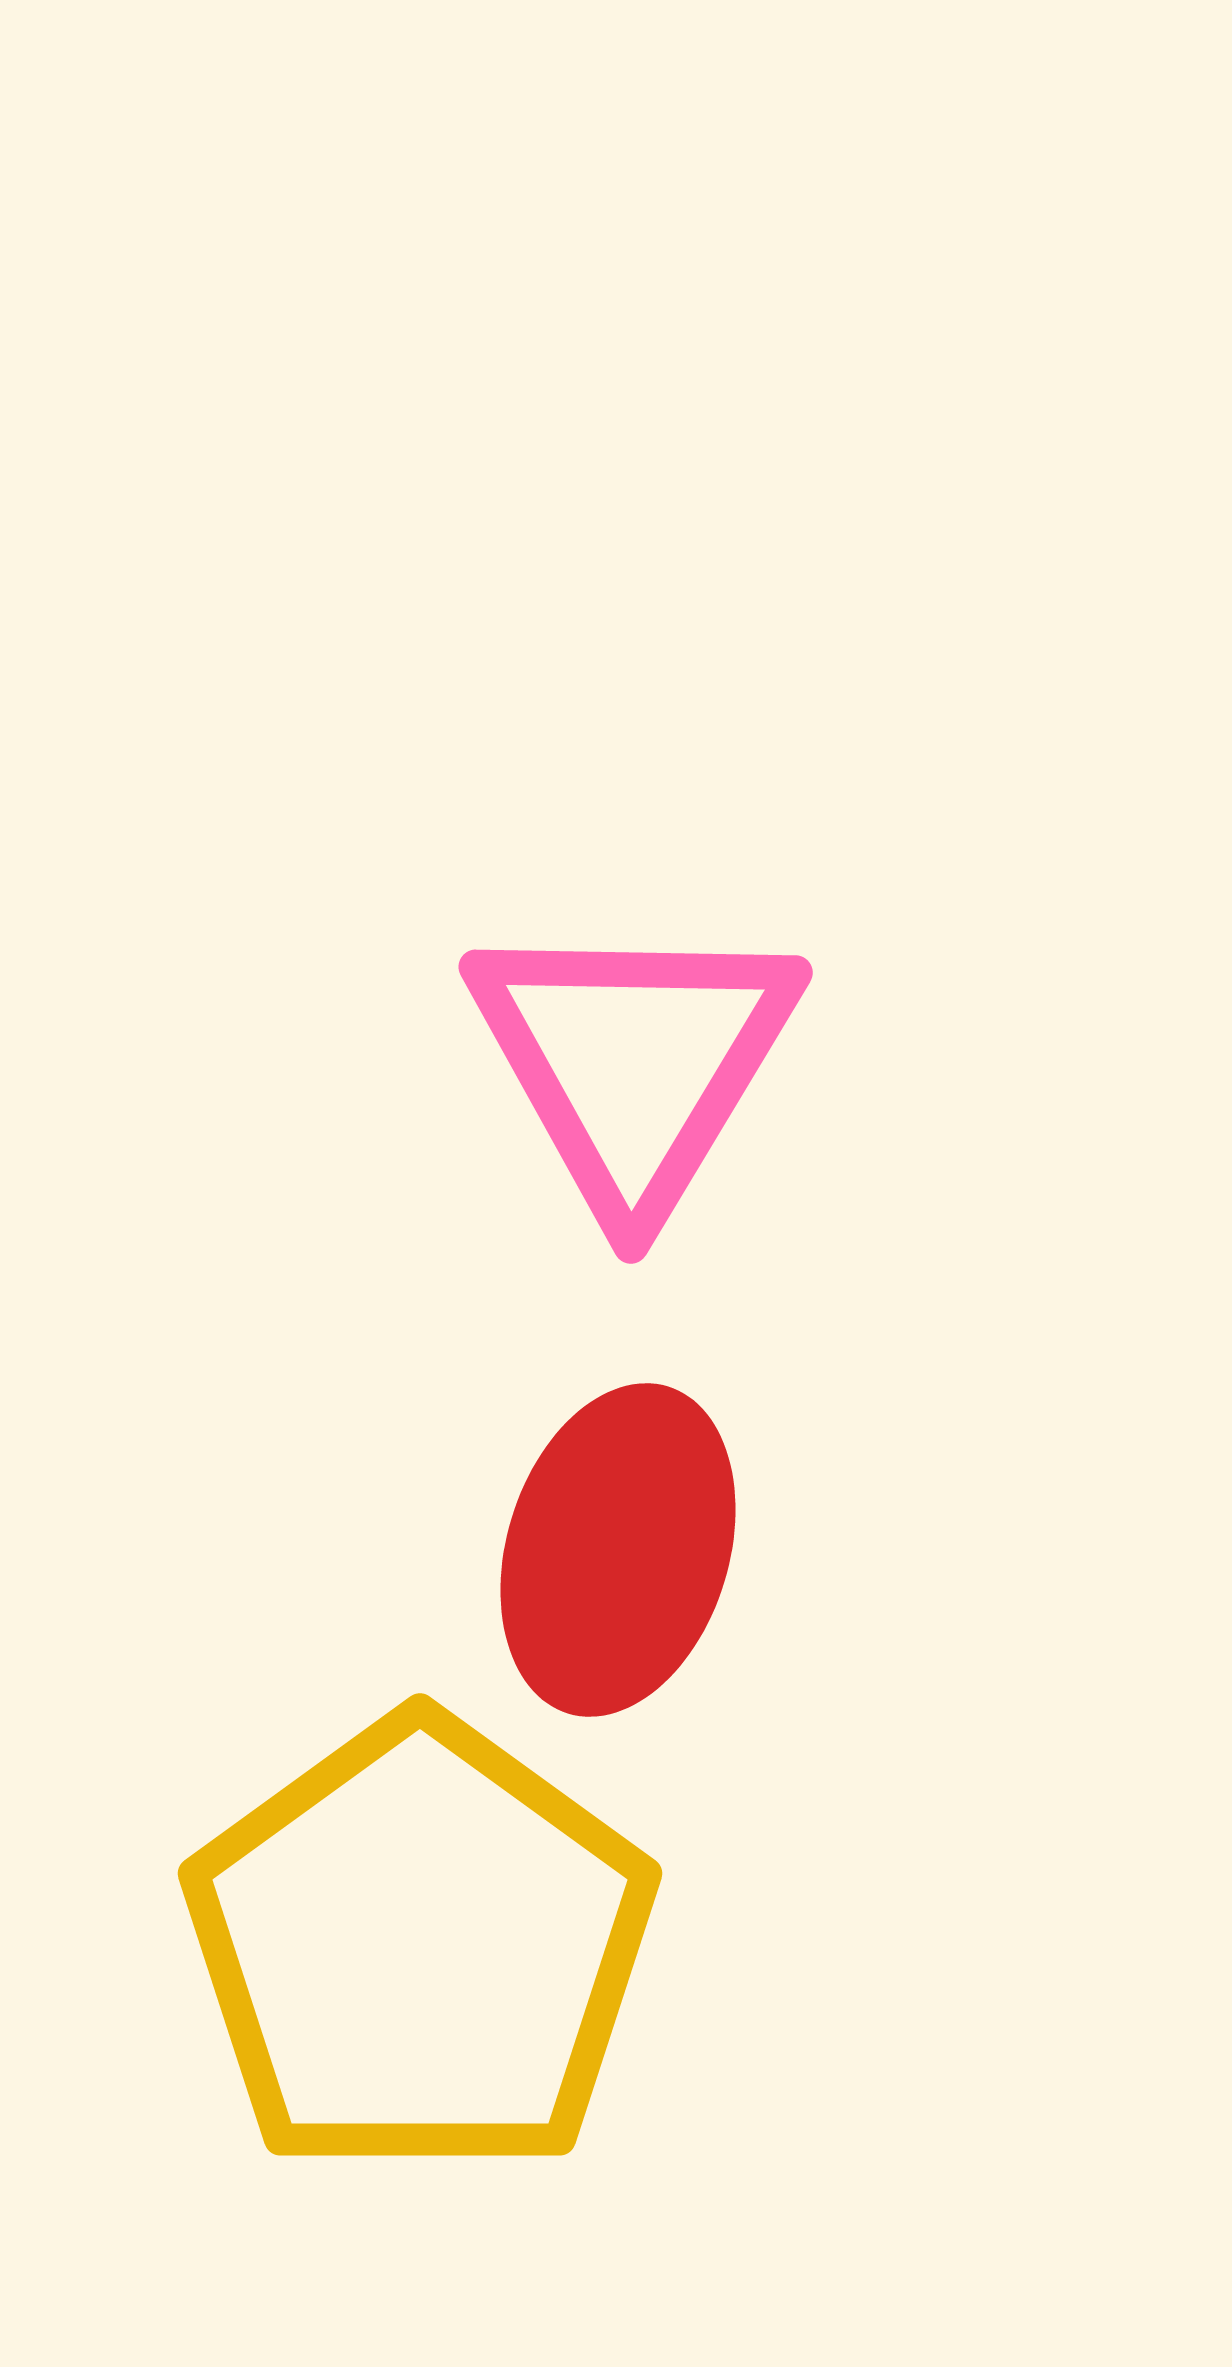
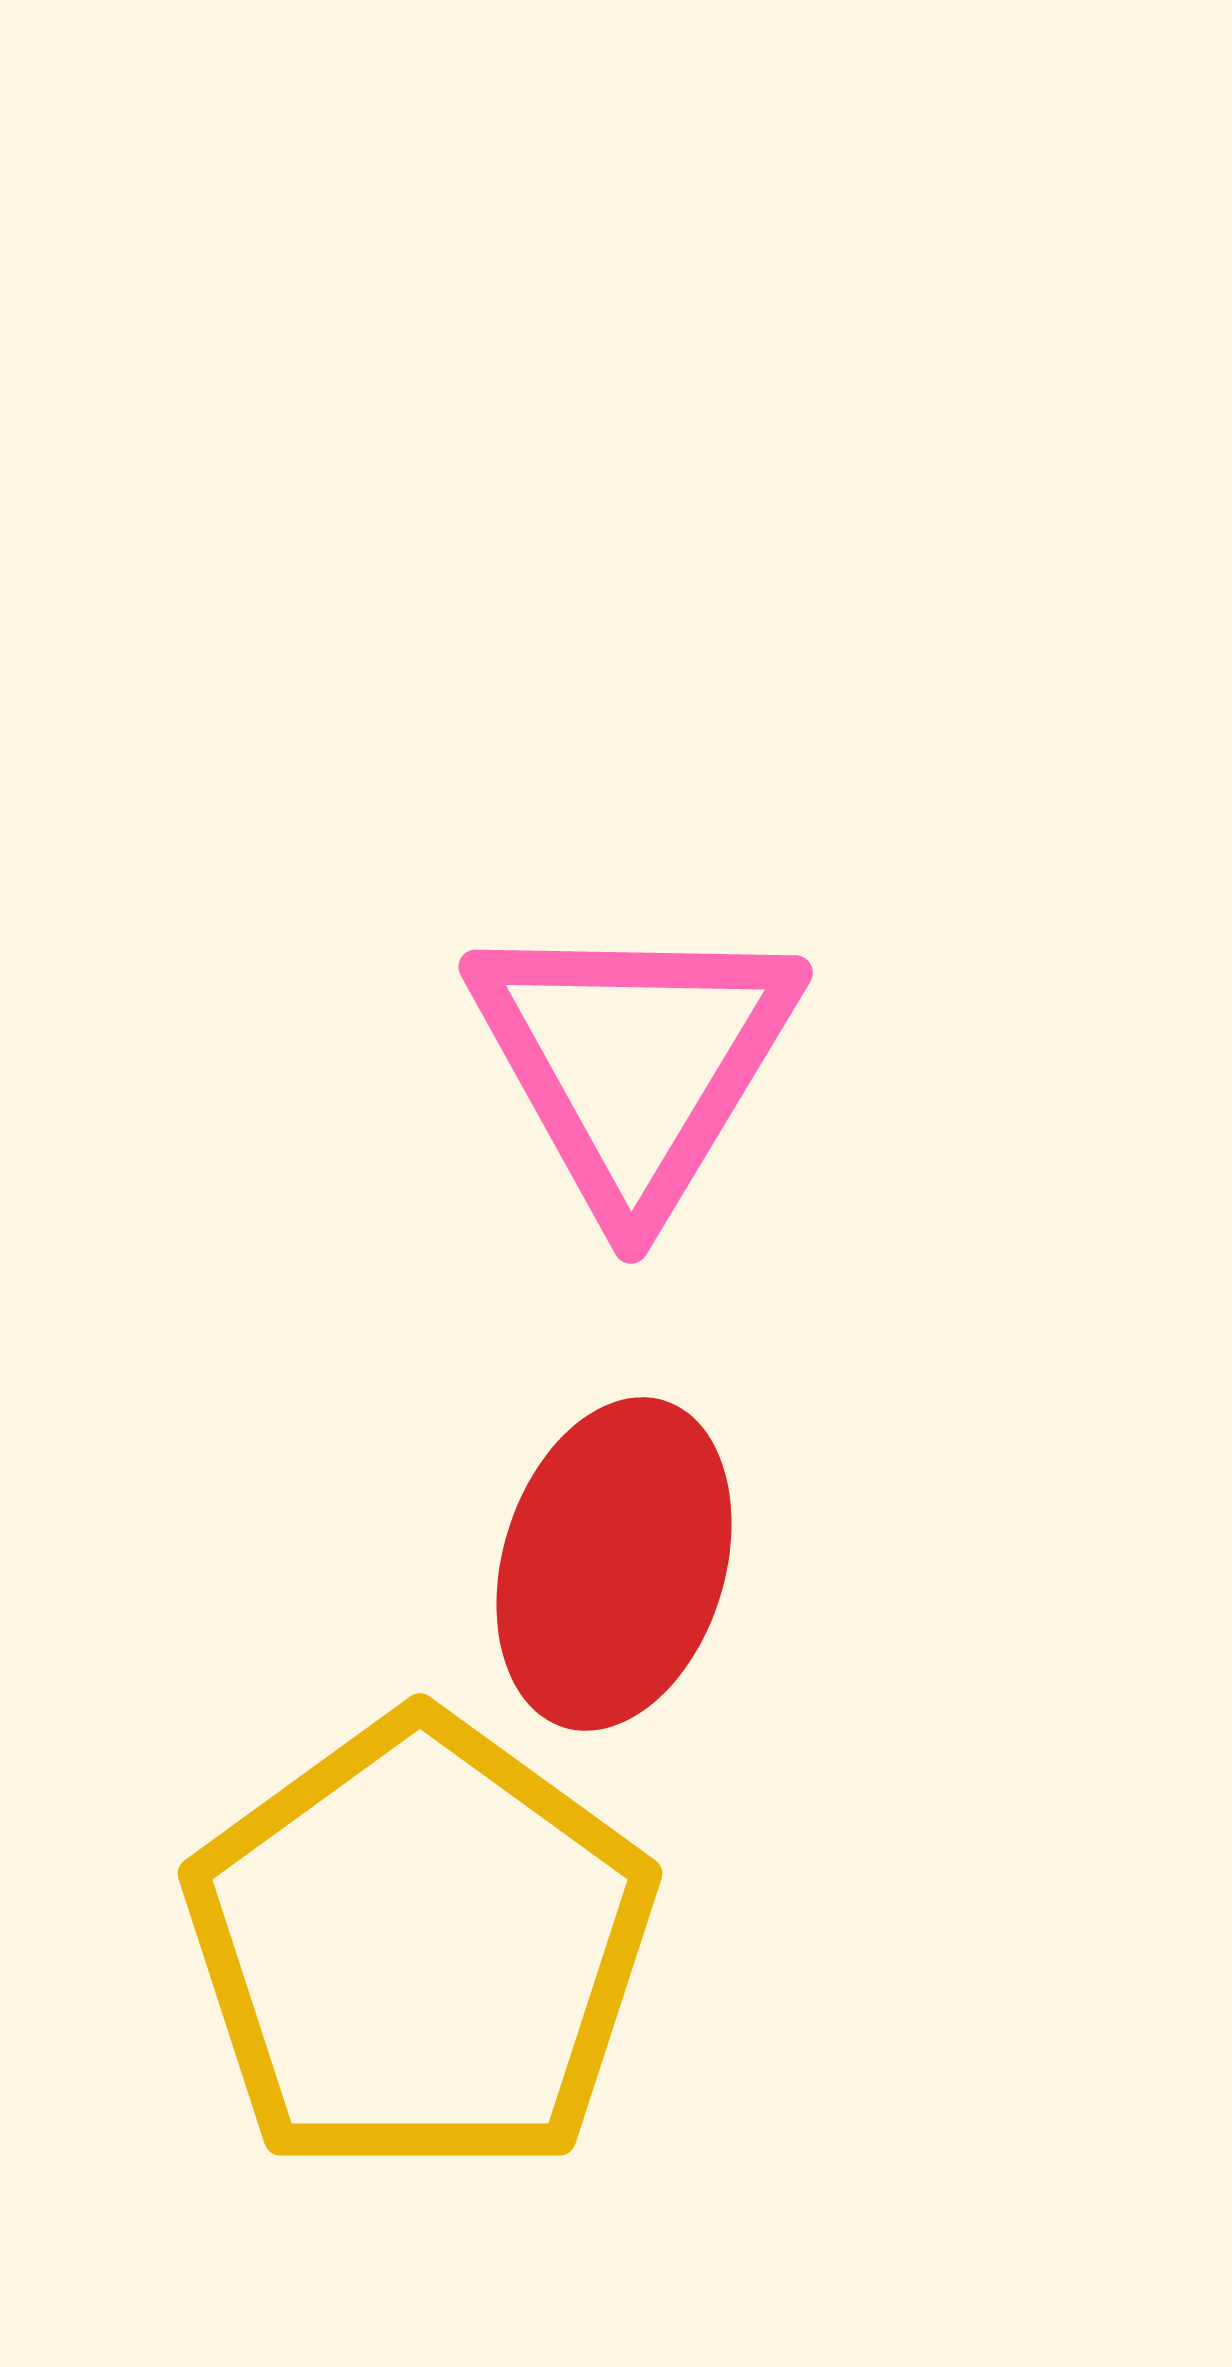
red ellipse: moved 4 px left, 14 px down
